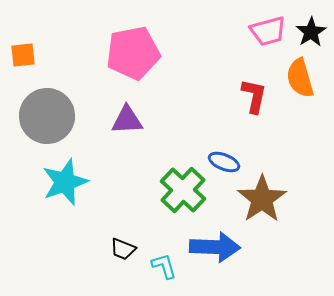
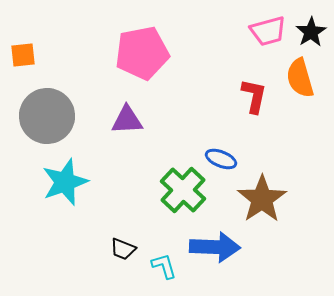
pink pentagon: moved 9 px right
blue ellipse: moved 3 px left, 3 px up
